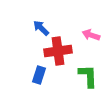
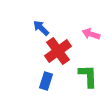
pink arrow: moved 1 px up
red cross: rotated 28 degrees counterclockwise
blue rectangle: moved 7 px right, 6 px down
